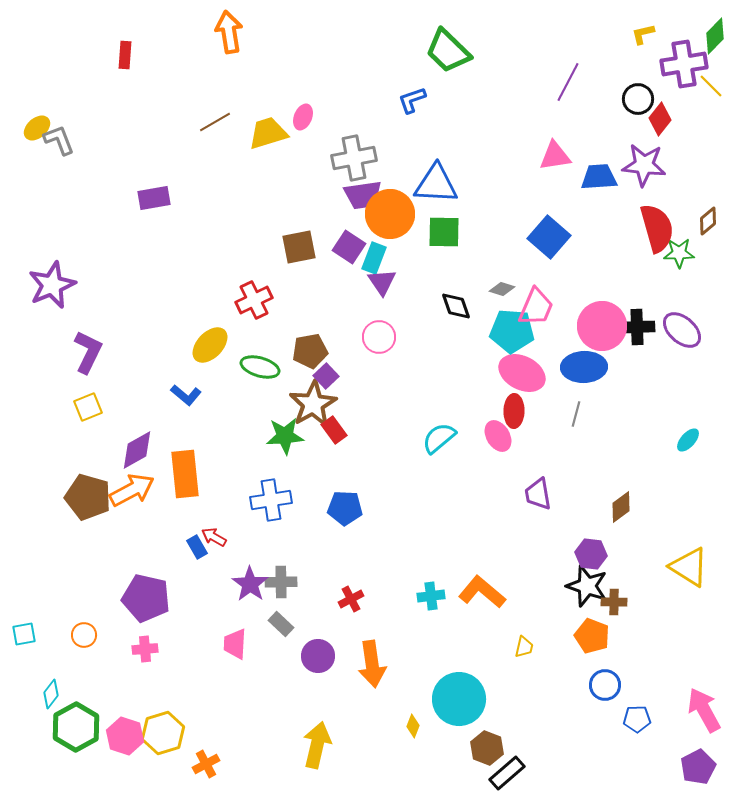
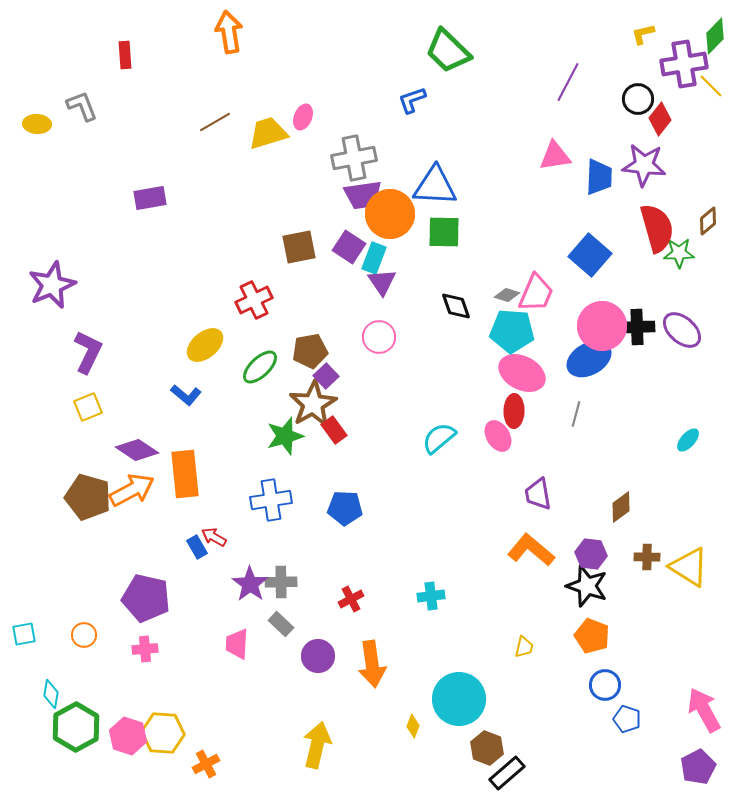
red rectangle at (125, 55): rotated 8 degrees counterclockwise
yellow ellipse at (37, 128): moved 4 px up; rotated 44 degrees clockwise
gray L-shape at (59, 140): moved 23 px right, 34 px up
blue trapezoid at (599, 177): rotated 96 degrees clockwise
blue triangle at (436, 184): moved 1 px left, 2 px down
purple rectangle at (154, 198): moved 4 px left
blue square at (549, 237): moved 41 px right, 18 px down
gray diamond at (502, 289): moved 5 px right, 6 px down
pink trapezoid at (536, 307): moved 14 px up
yellow ellipse at (210, 345): moved 5 px left; rotated 6 degrees clockwise
green ellipse at (260, 367): rotated 60 degrees counterclockwise
blue ellipse at (584, 367): moved 5 px right, 8 px up; rotated 27 degrees counterclockwise
green star at (285, 436): rotated 12 degrees counterclockwise
purple diamond at (137, 450): rotated 63 degrees clockwise
orange L-shape at (482, 592): moved 49 px right, 42 px up
brown cross at (614, 602): moved 33 px right, 45 px up
pink trapezoid at (235, 644): moved 2 px right
cyan diamond at (51, 694): rotated 28 degrees counterclockwise
blue pentagon at (637, 719): moved 10 px left; rotated 20 degrees clockwise
yellow hexagon at (163, 733): rotated 21 degrees clockwise
pink hexagon at (125, 736): moved 3 px right
